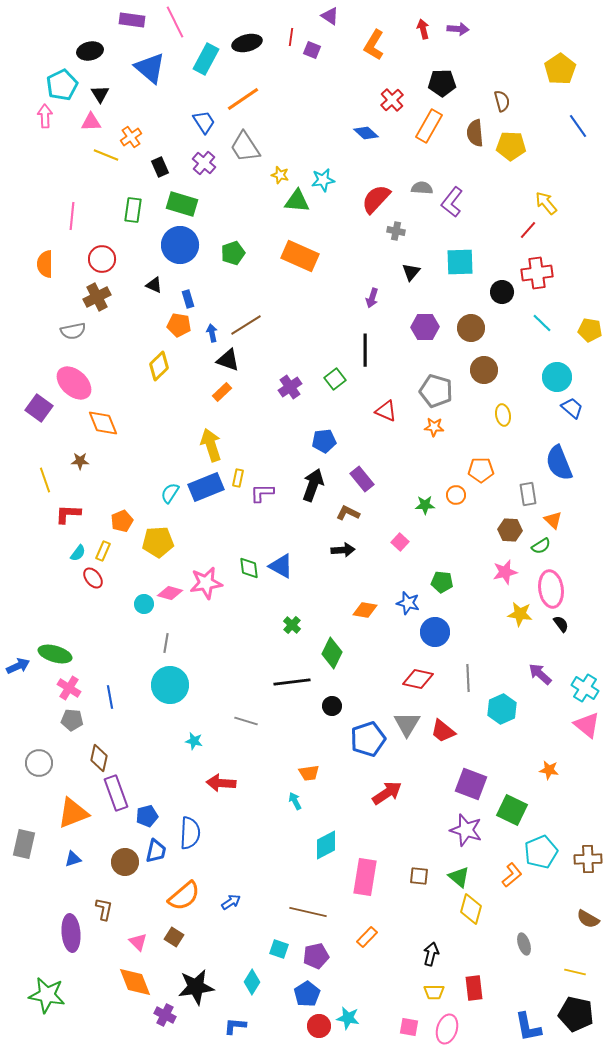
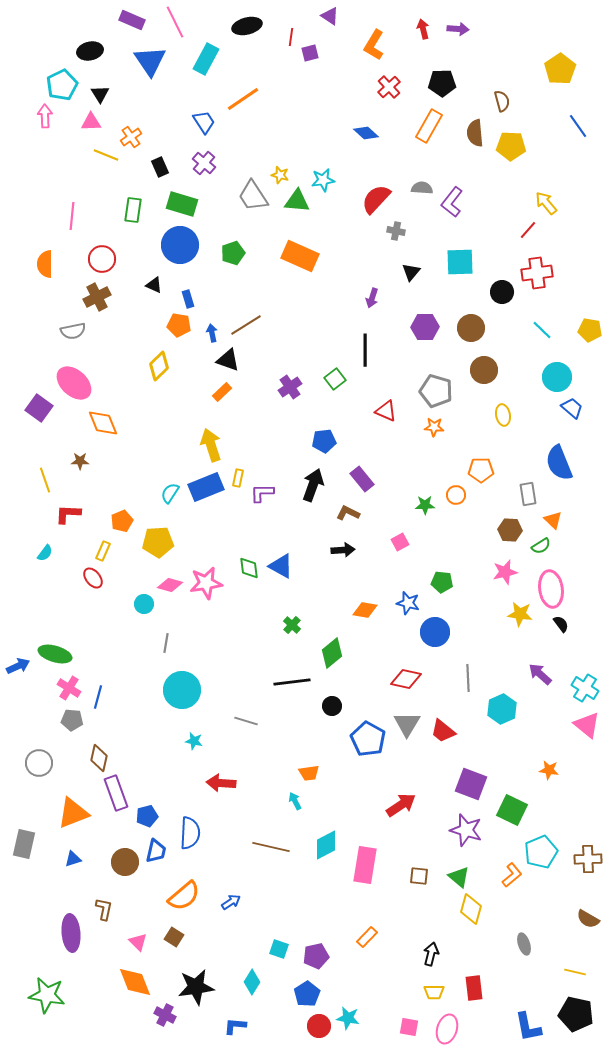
purple rectangle at (132, 20): rotated 15 degrees clockwise
black ellipse at (247, 43): moved 17 px up
purple square at (312, 50): moved 2 px left, 3 px down; rotated 36 degrees counterclockwise
blue triangle at (150, 68): moved 7 px up; rotated 16 degrees clockwise
red cross at (392, 100): moved 3 px left, 13 px up
gray trapezoid at (245, 147): moved 8 px right, 49 px down
cyan line at (542, 323): moved 7 px down
pink square at (400, 542): rotated 18 degrees clockwise
cyan semicircle at (78, 553): moved 33 px left
pink diamond at (170, 593): moved 8 px up
green diamond at (332, 653): rotated 24 degrees clockwise
red diamond at (418, 679): moved 12 px left
cyan circle at (170, 685): moved 12 px right, 5 px down
blue line at (110, 697): moved 12 px left; rotated 25 degrees clockwise
blue pentagon at (368, 739): rotated 24 degrees counterclockwise
red arrow at (387, 793): moved 14 px right, 12 px down
pink rectangle at (365, 877): moved 12 px up
brown line at (308, 912): moved 37 px left, 65 px up
